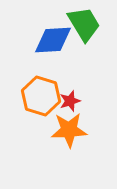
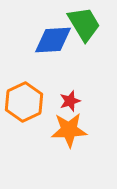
orange hexagon: moved 17 px left, 6 px down; rotated 18 degrees clockwise
